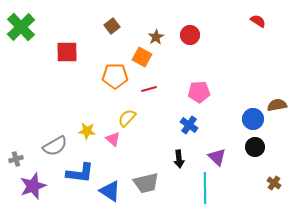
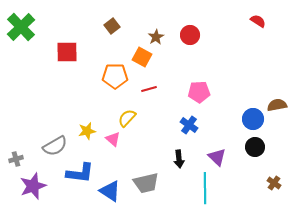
yellow star: rotated 18 degrees counterclockwise
